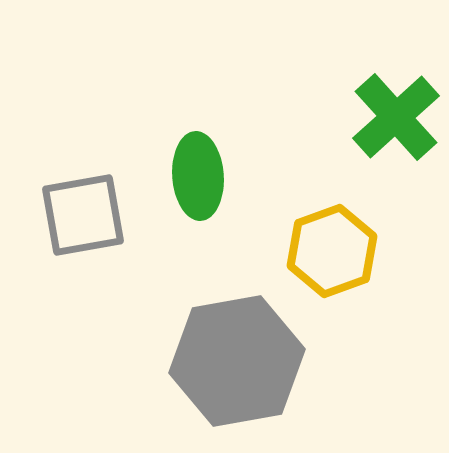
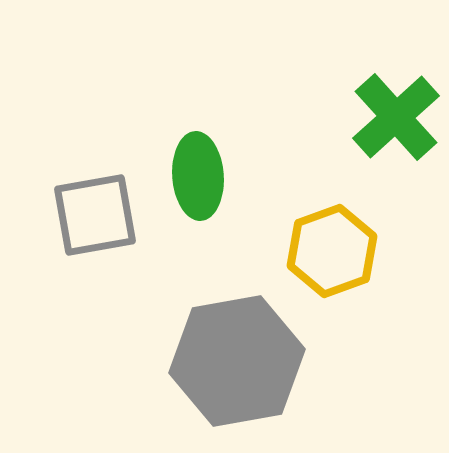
gray square: moved 12 px right
